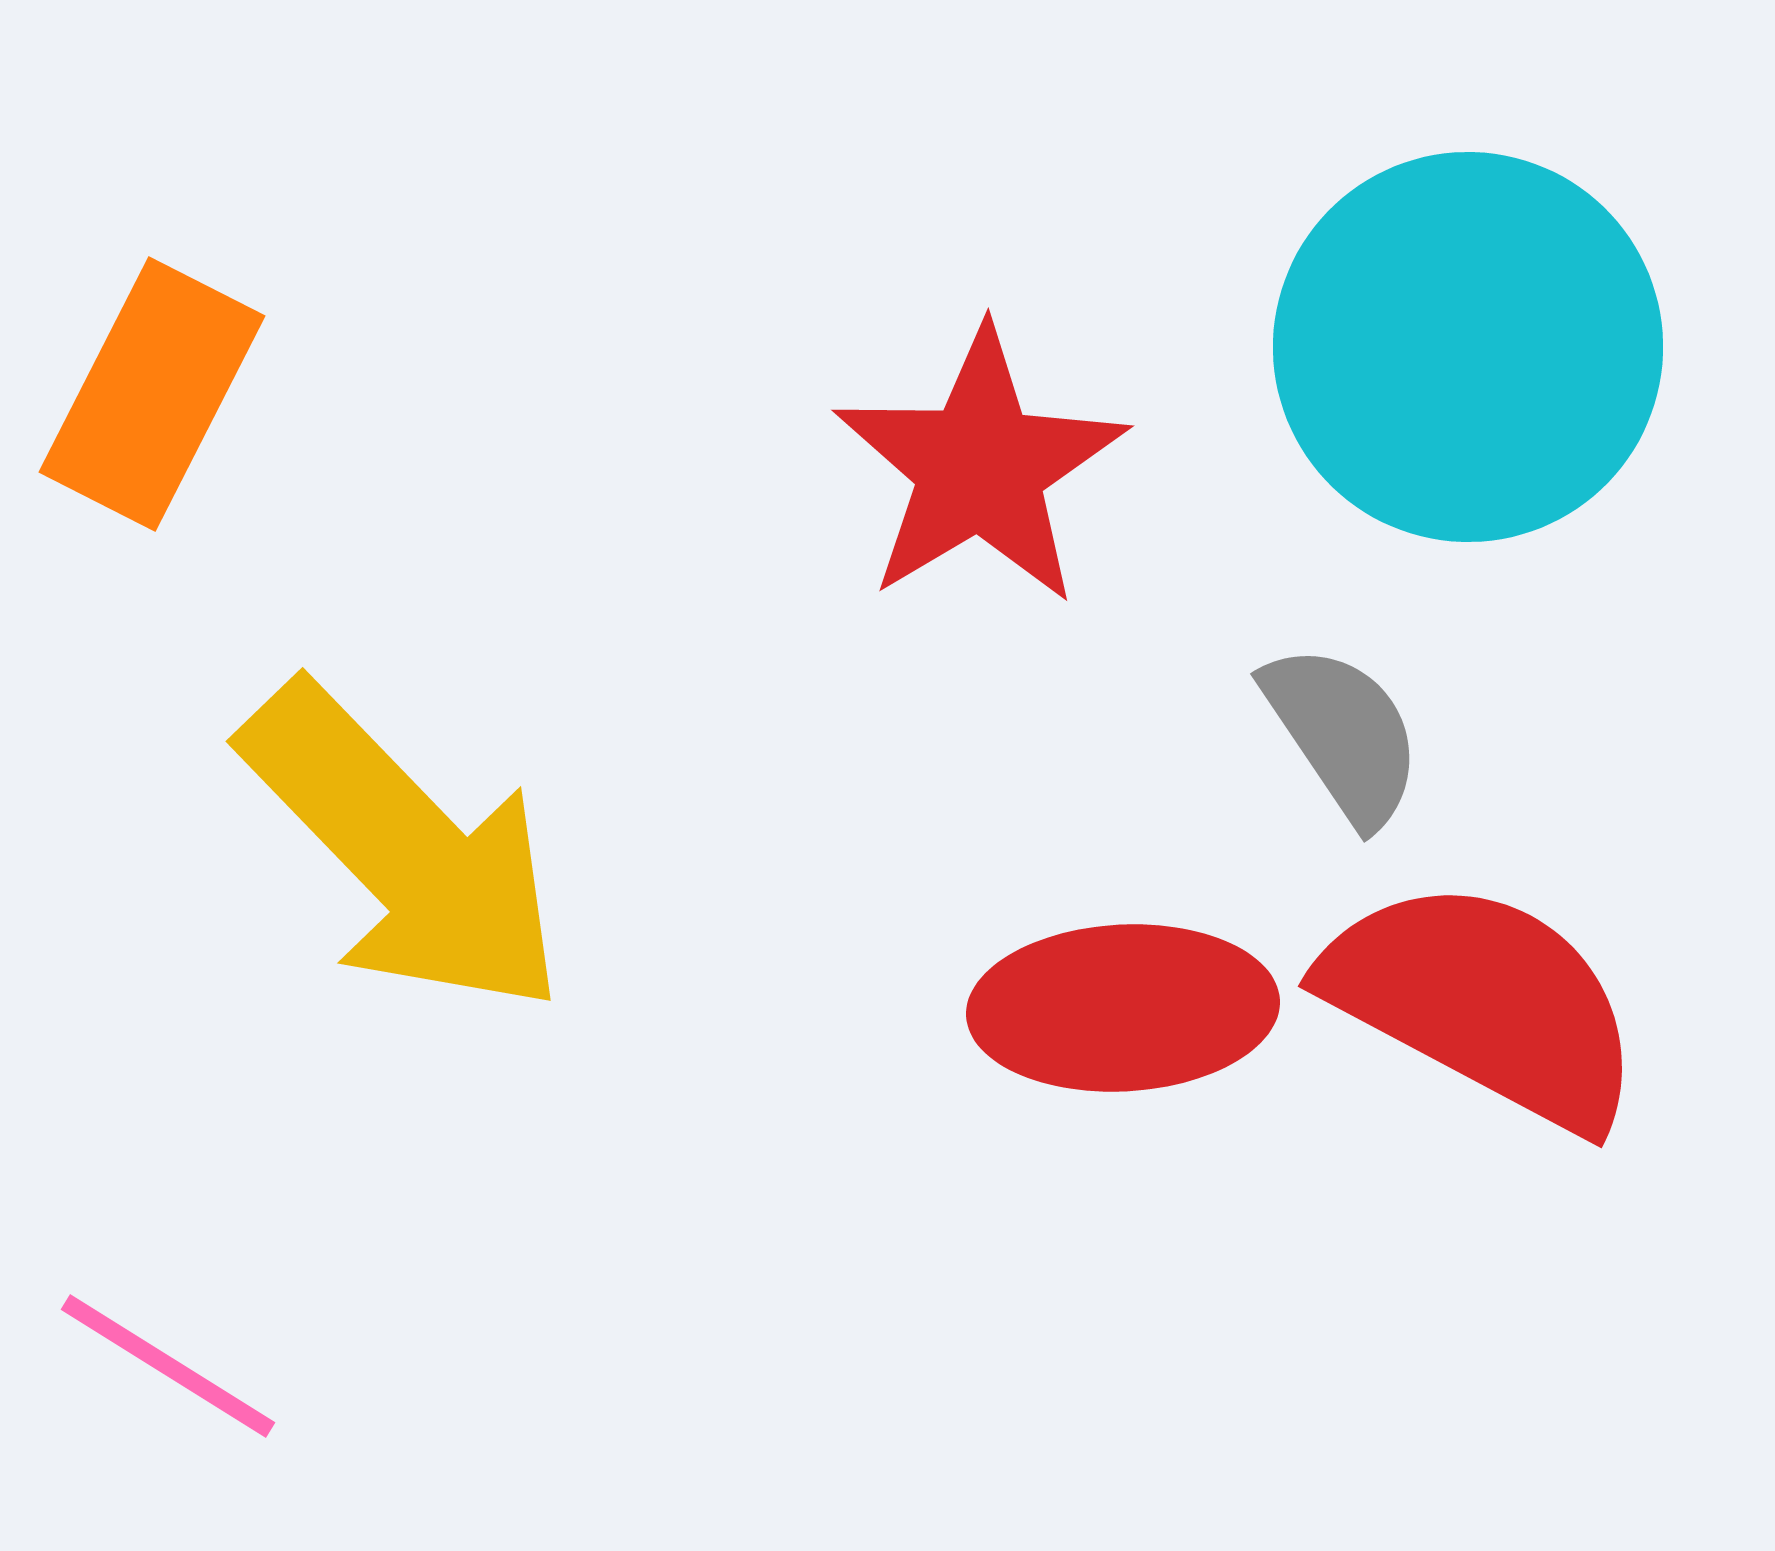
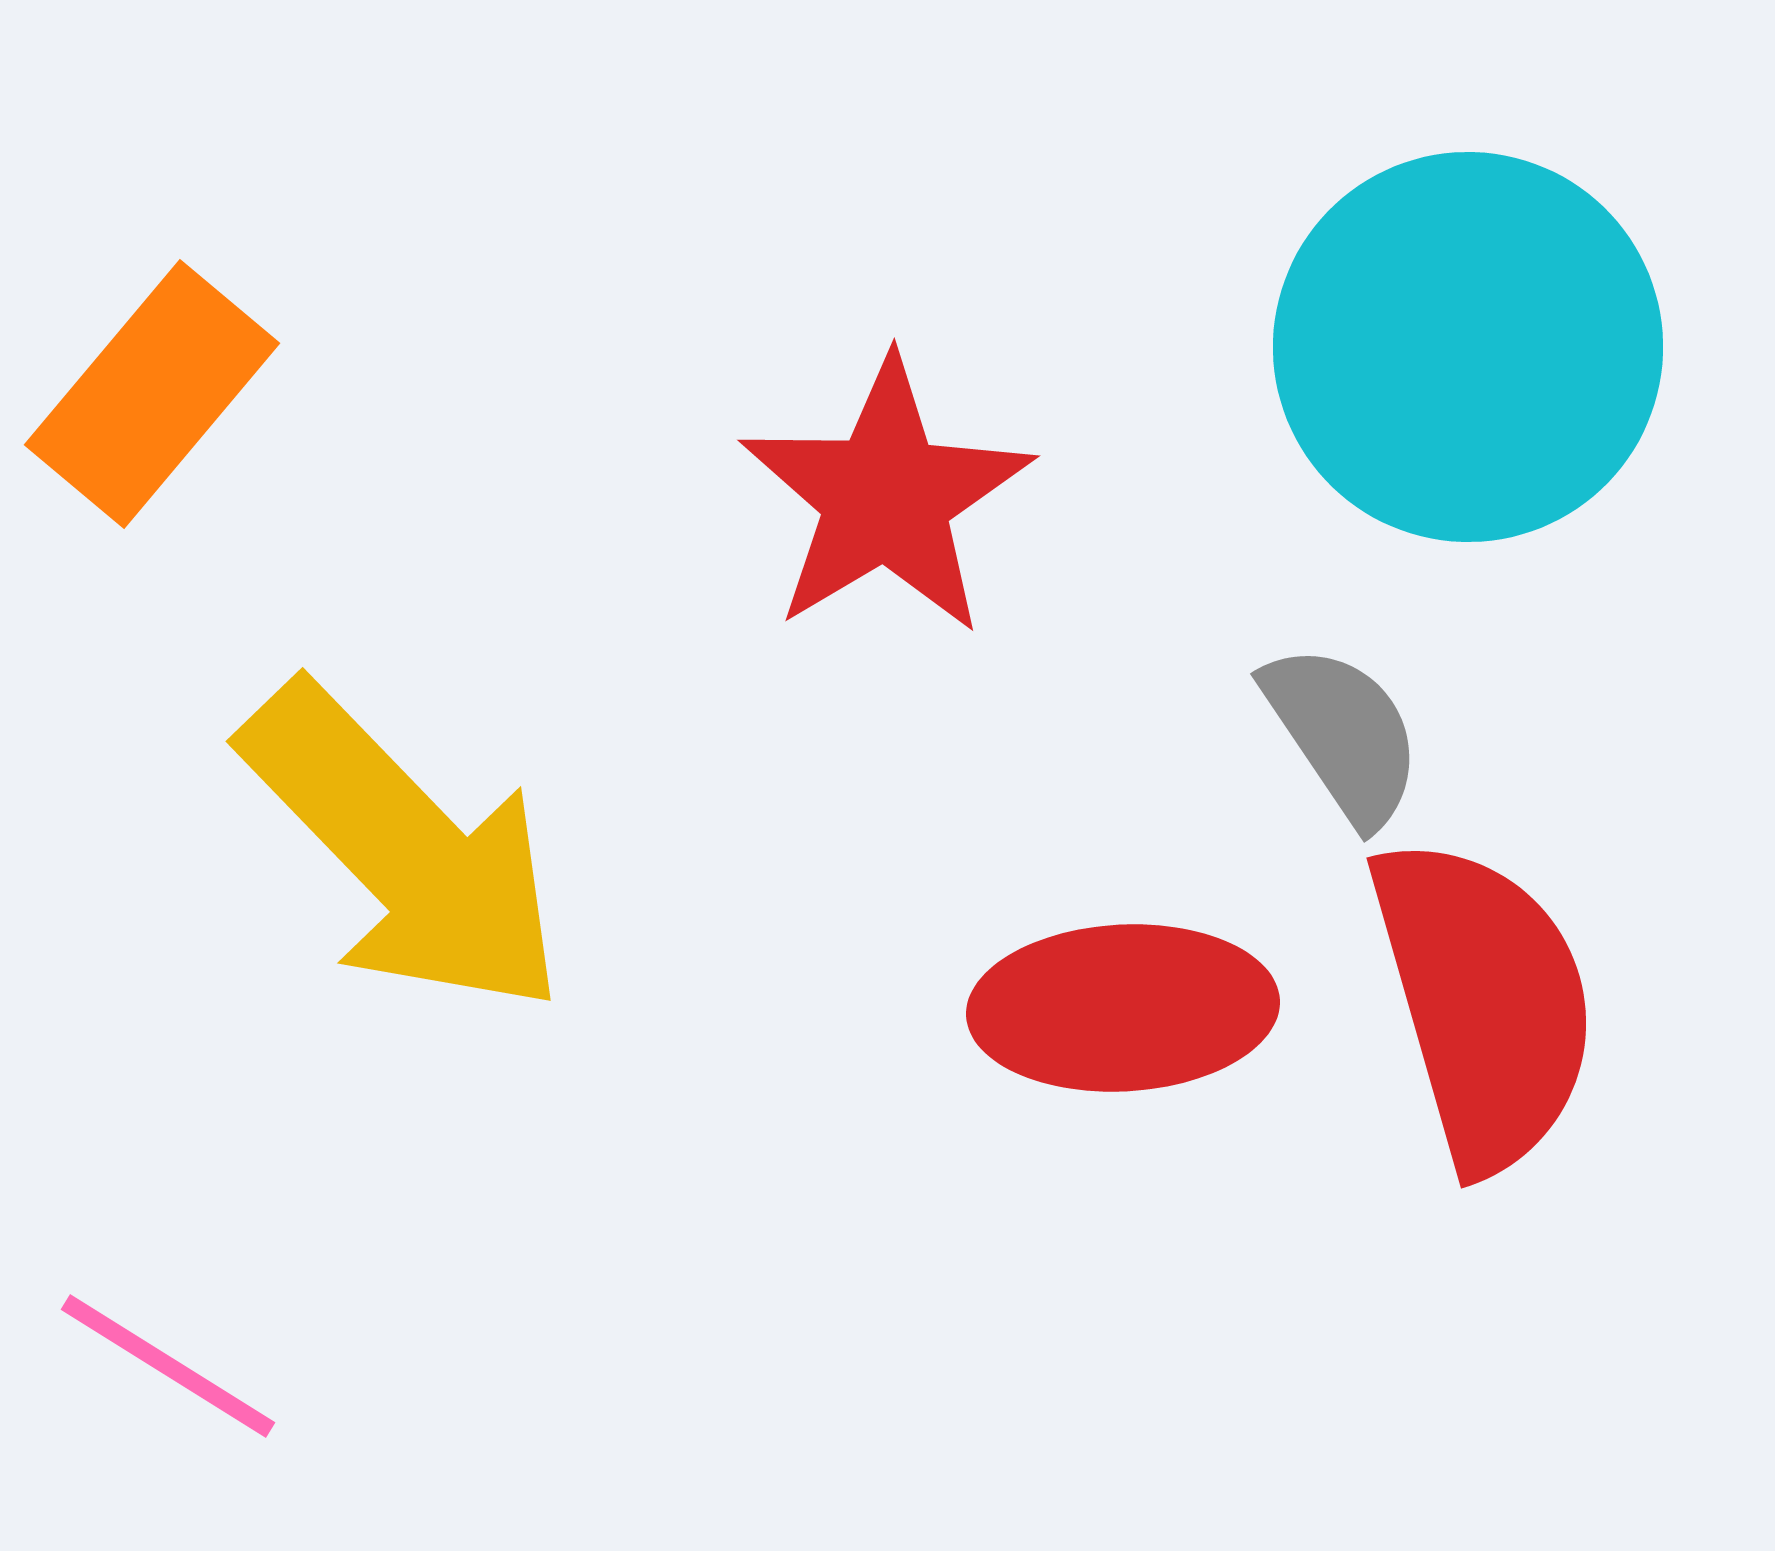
orange rectangle: rotated 13 degrees clockwise
red star: moved 94 px left, 30 px down
red semicircle: rotated 46 degrees clockwise
